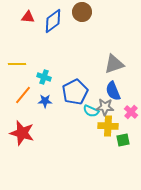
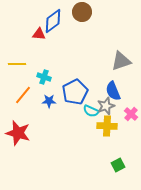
red triangle: moved 11 px right, 17 px down
gray triangle: moved 7 px right, 3 px up
blue star: moved 4 px right
gray star: moved 1 px right, 1 px up; rotated 24 degrees counterclockwise
pink cross: moved 2 px down
yellow cross: moved 1 px left
red star: moved 4 px left
green square: moved 5 px left, 25 px down; rotated 16 degrees counterclockwise
